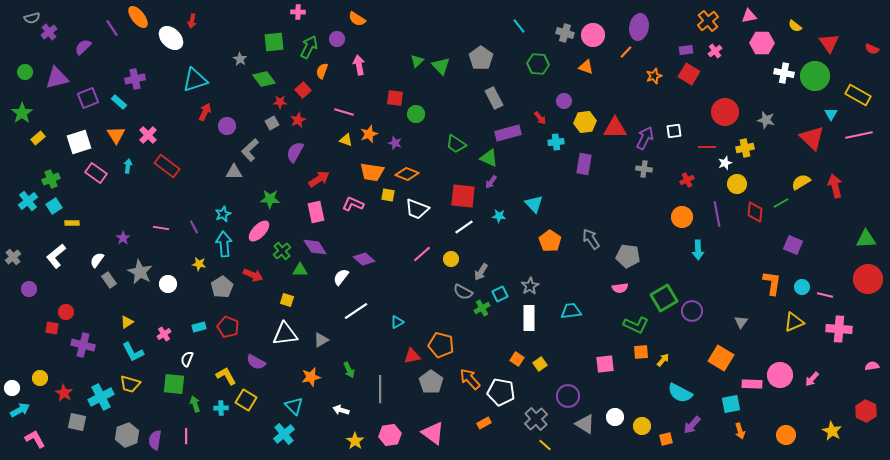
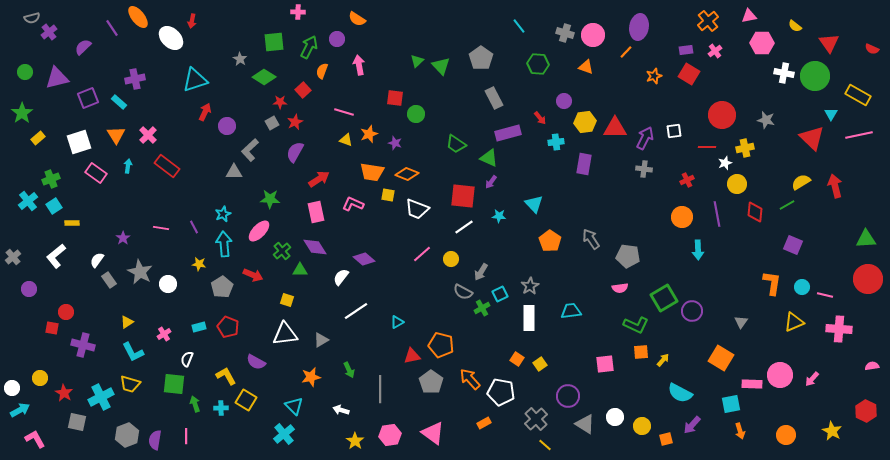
green diamond at (264, 79): moved 2 px up; rotated 20 degrees counterclockwise
red circle at (725, 112): moved 3 px left, 3 px down
red star at (298, 120): moved 3 px left, 2 px down
green line at (781, 203): moved 6 px right, 2 px down
